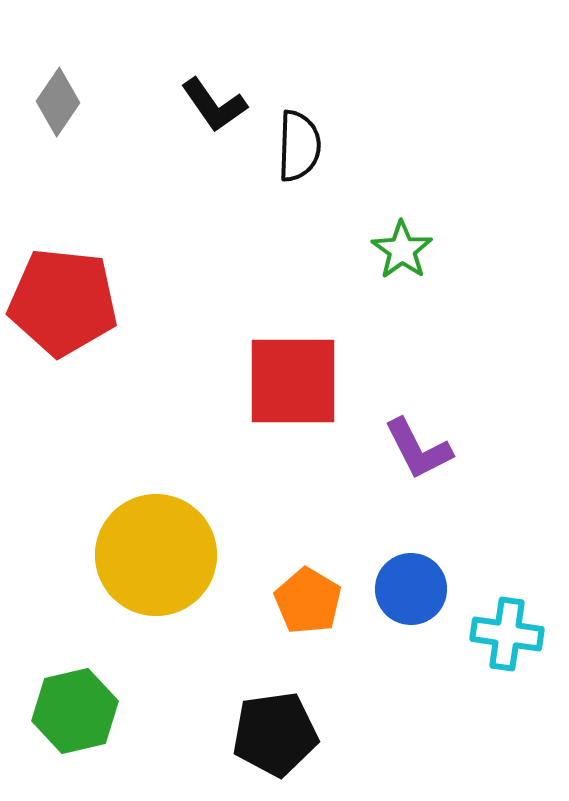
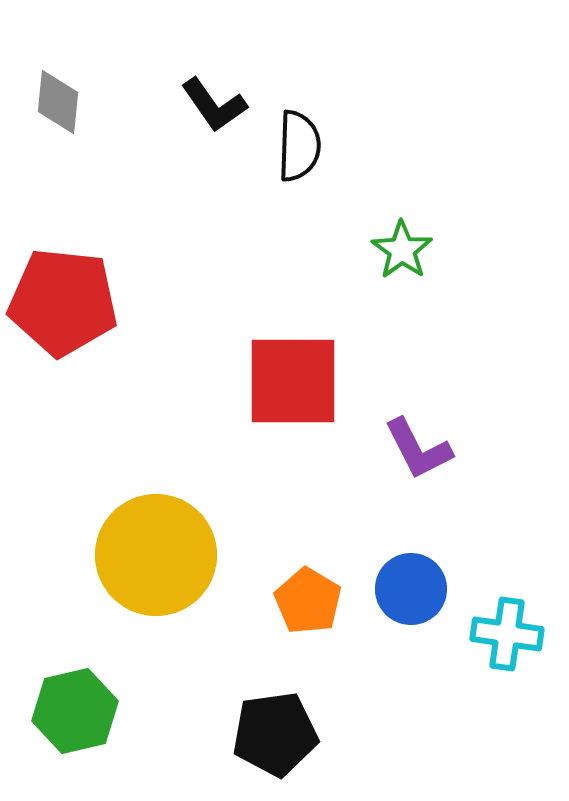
gray diamond: rotated 28 degrees counterclockwise
